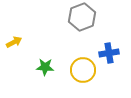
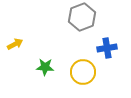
yellow arrow: moved 1 px right, 2 px down
blue cross: moved 2 px left, 5 px up
yellow circle: moved 2 px down
